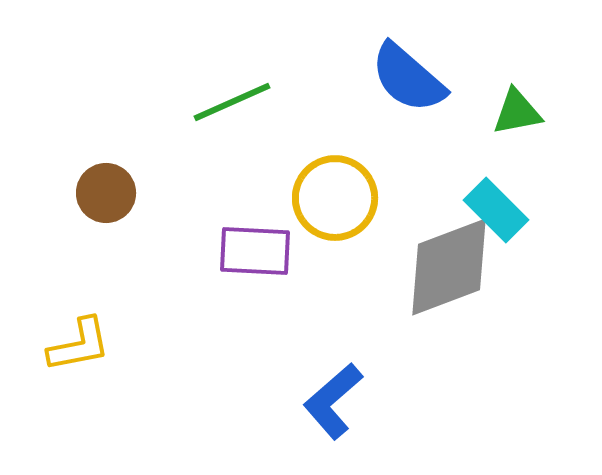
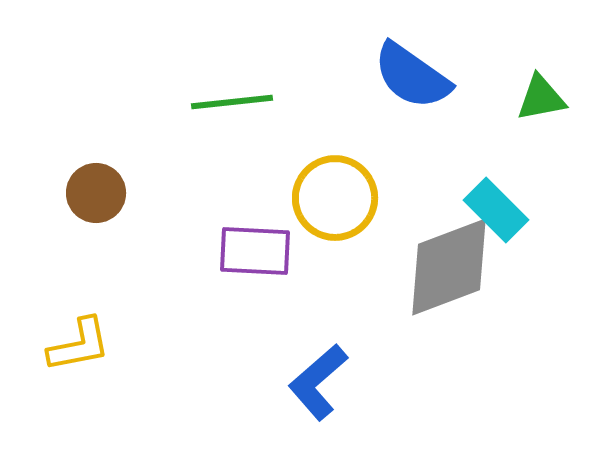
blue semicircle: moved 4 px right, 2 px up; rotated 6 degrees counterclockwise
green line: rotated 18 degrees clockwise
green triangle: moved 24 px right, 14 px up
brown circle: moved 10 px left
blue L-shape: moved 15 px left, 19 px up
